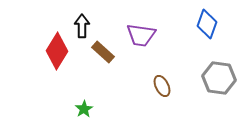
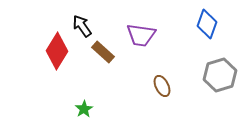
black arrow: rotated 35 degrees counterclockwise
gray hexagon: moved 1 px right, 3 px up; rotated 24 degrees counterclockwise
